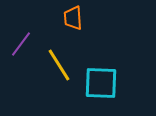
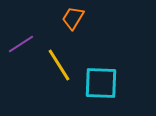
orange trapezoid: rotated 35 degrees clockwise
purple line: rotated 20 degrees clockwise
